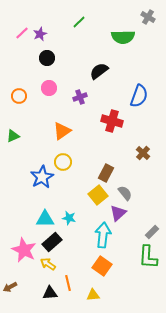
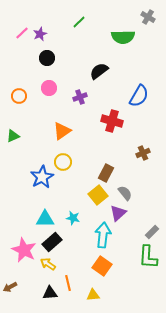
blue semicircle: rotated 10 degrees clockwise
brown cross: rotated 24 degrees clockwise
cyan star: moved 4 px right
